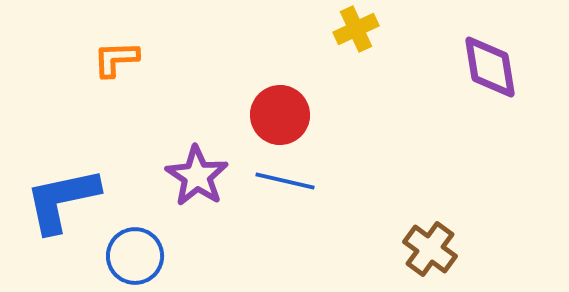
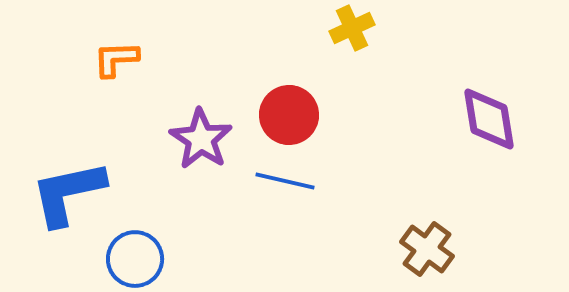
yellow cross: moved 4 px left, 1 px up
purple diamond: moved 1 px left, 52 px down
red circle: moved 9 px right
purple star: moved 4 px right, 37 px up
blue L-shape: moved 6 px right, 7 px up
brown cross: moved 3 px left
blue circle: moved 3 px down
